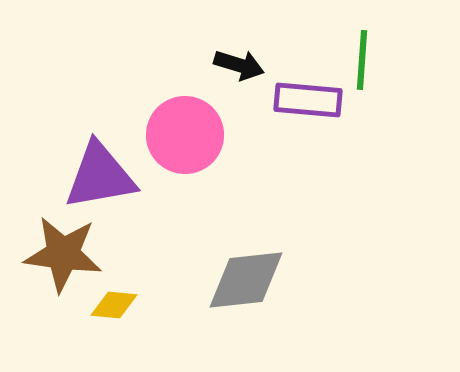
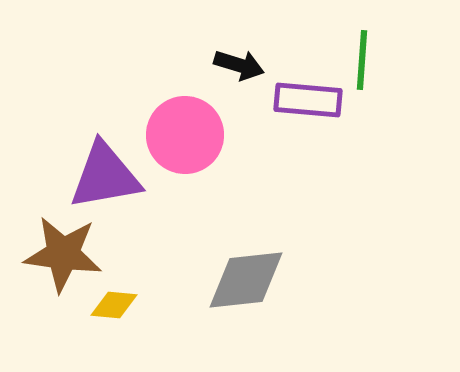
purple triangle: moved 5 px right
